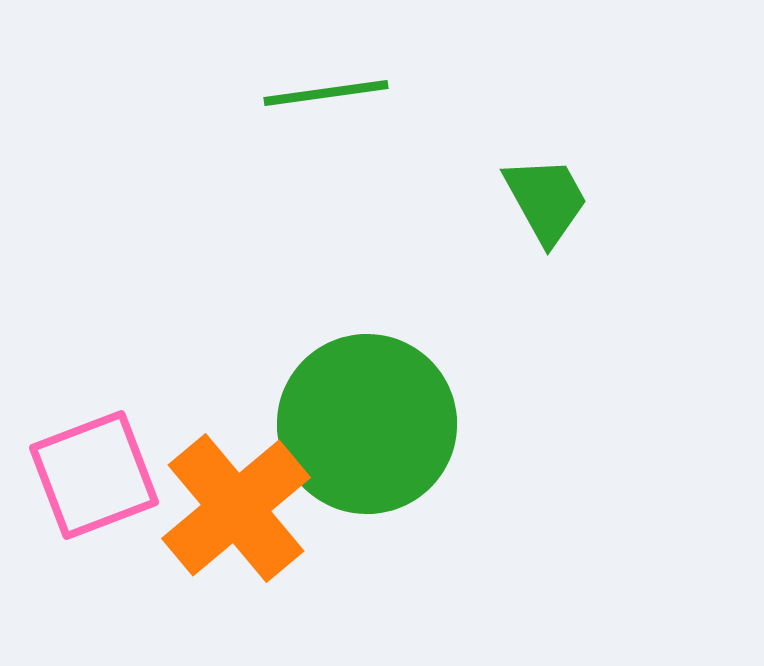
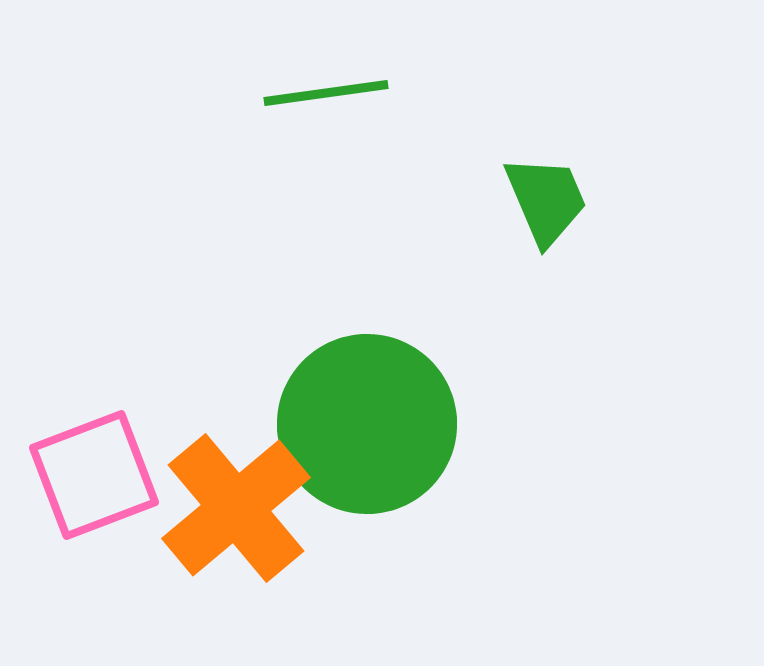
green trapezoid: rotated 6 degrees clockwise
